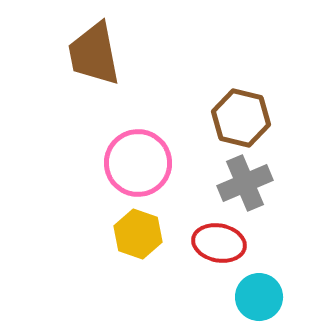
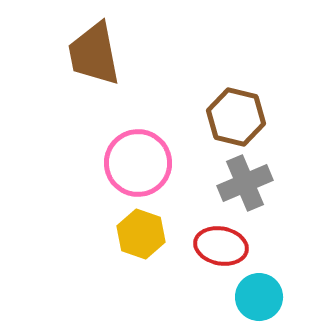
brown hexagon: moved 5 px left, 1 px up
yellow hexagon: moved 3 px right
red ellipse: moved 2 px right, 3 px down
